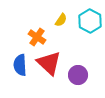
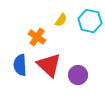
cyan hexagon: rotated 15 degrees counterclockwise
red triangle: moved 2 px down
